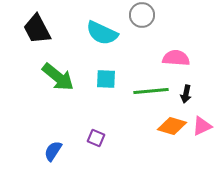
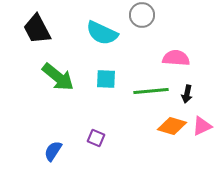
black arrow: moved 1 px right
